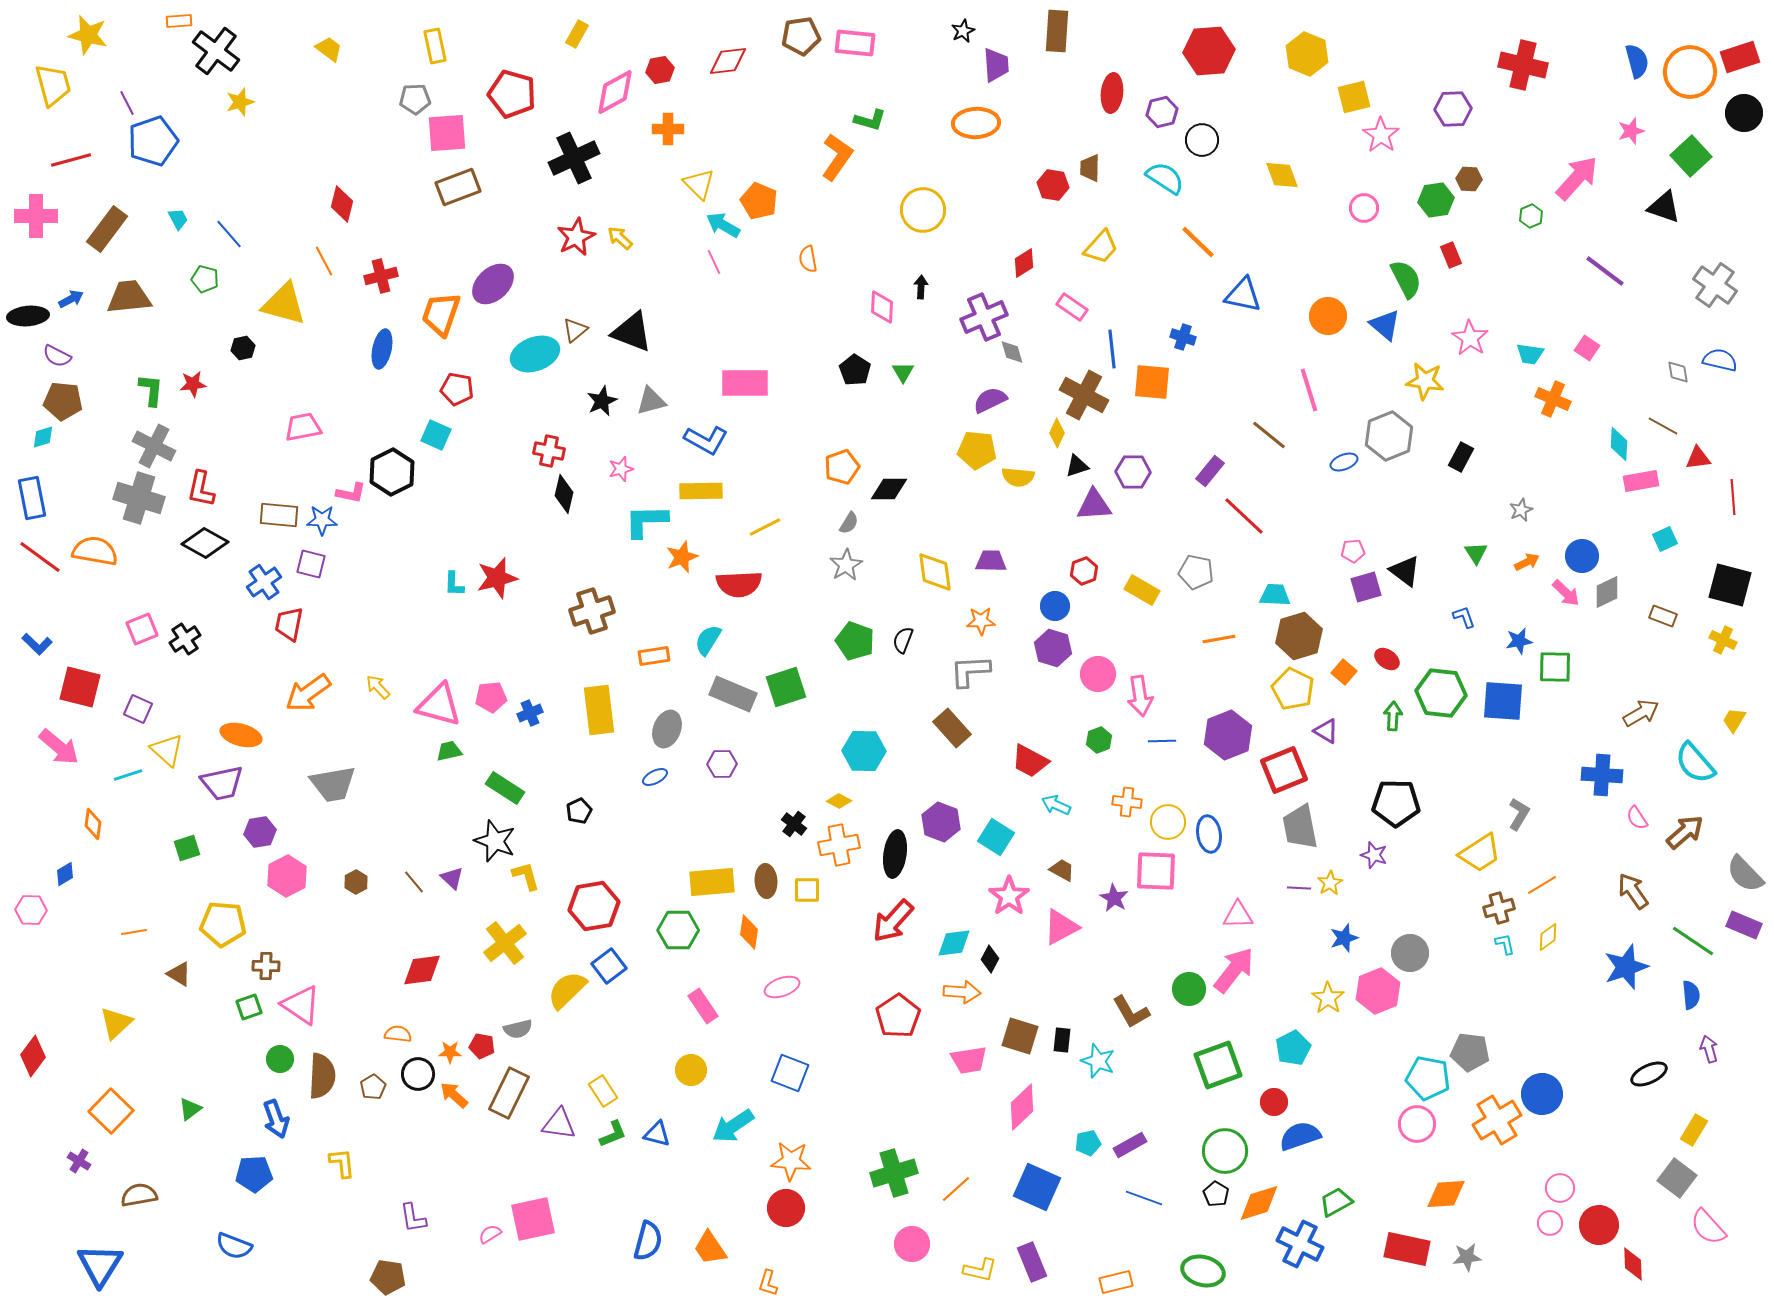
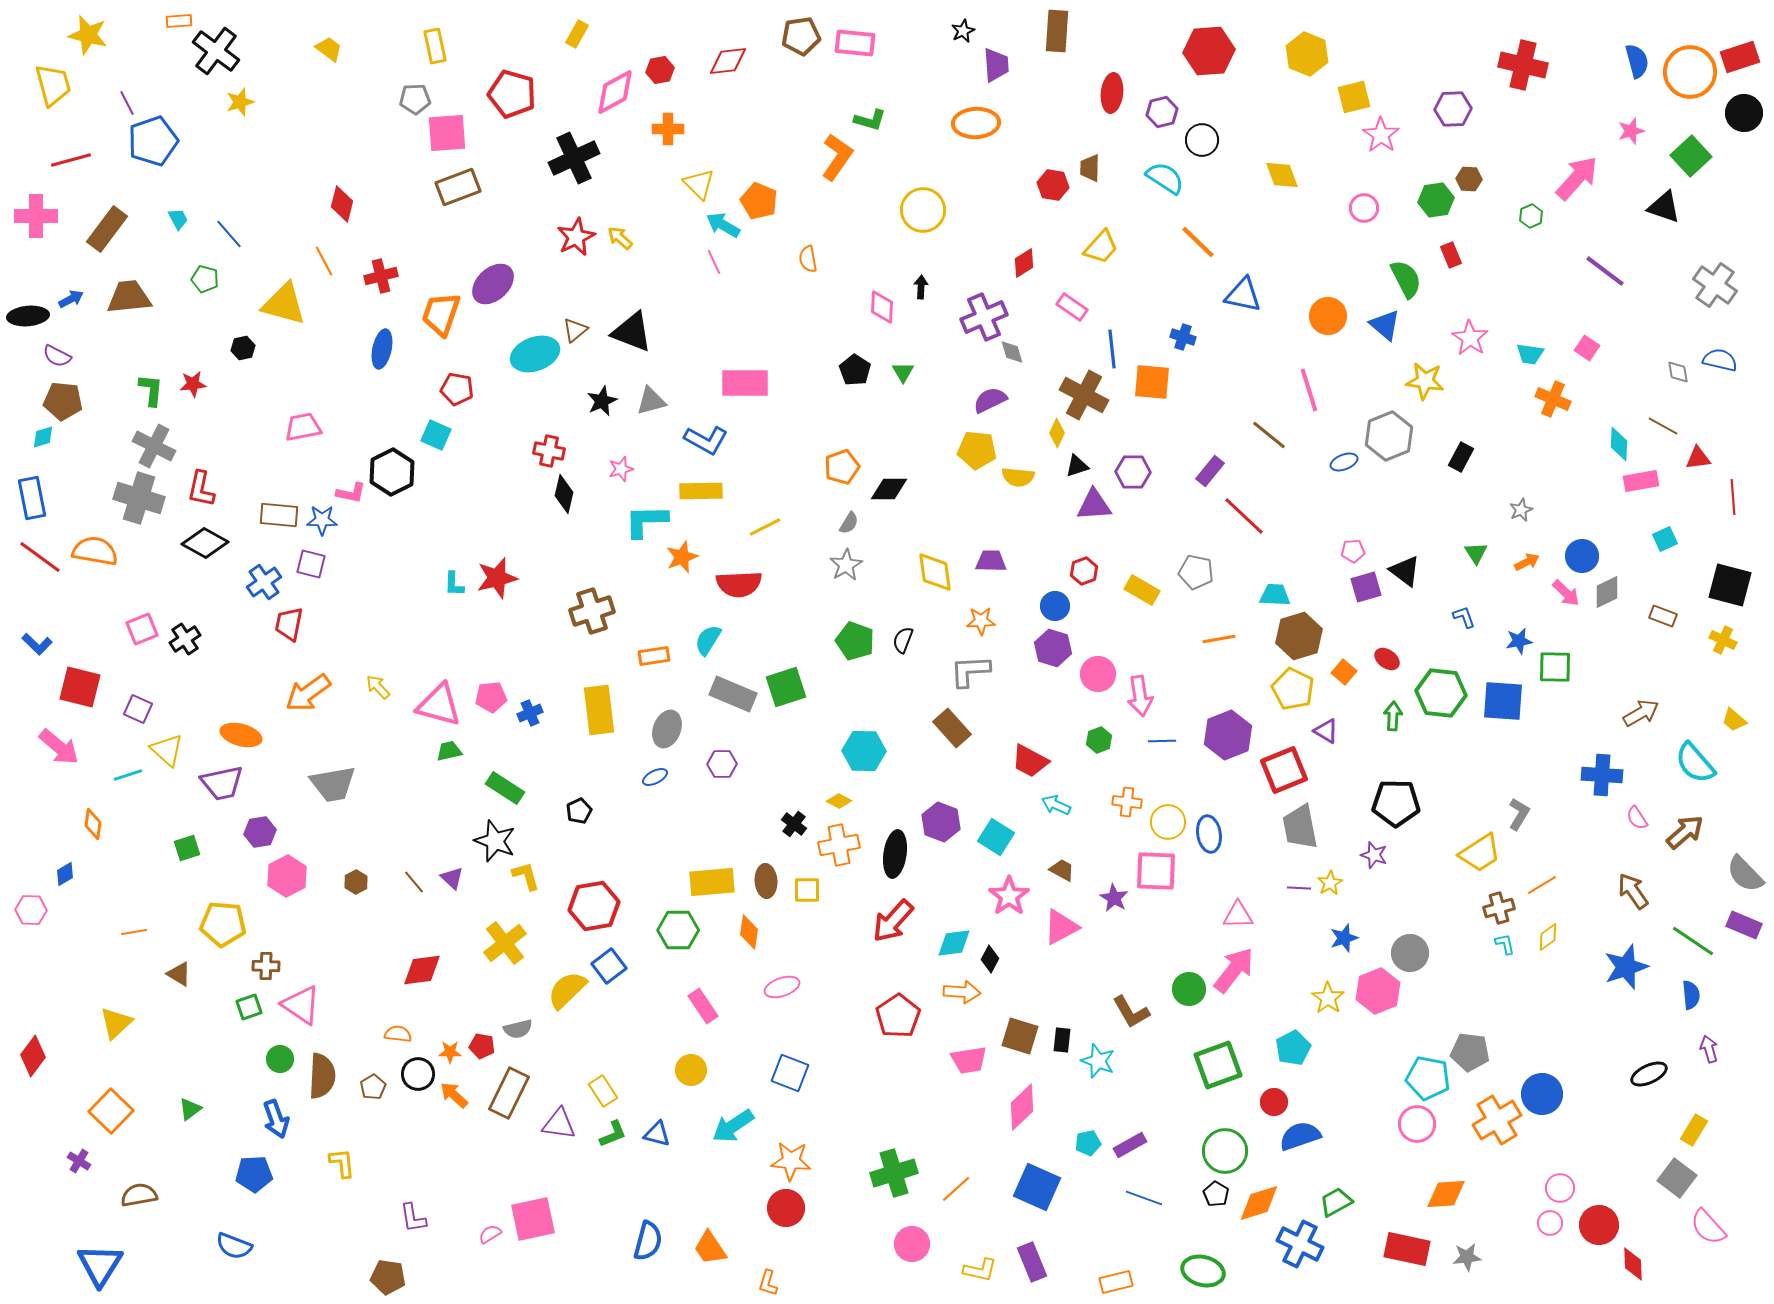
yellow trapezoid at (1734, 720): rotated 80 degrees counterclockwise
